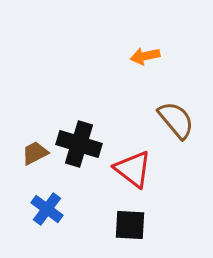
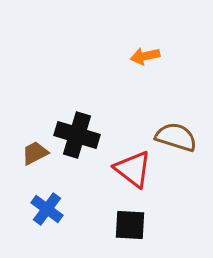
brown semicircle: moved 17 px down; rotated 33 degrees counterclockwise
black cross: moved 2 px left, 9 px up
